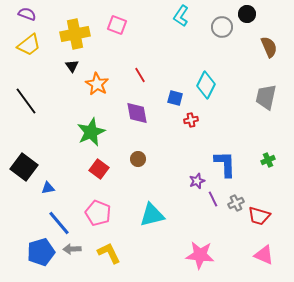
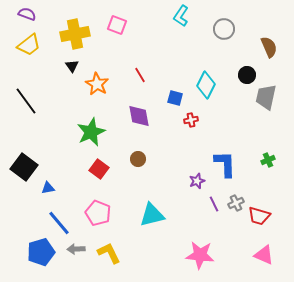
black circle: moved 61 px down
gray circle: moved 2 px right, 2 px down
purple diamond: moved 2 px right, 3 px down
purple line: moved 1 px right, 5 px down
gray arrow: moved 4 px right
